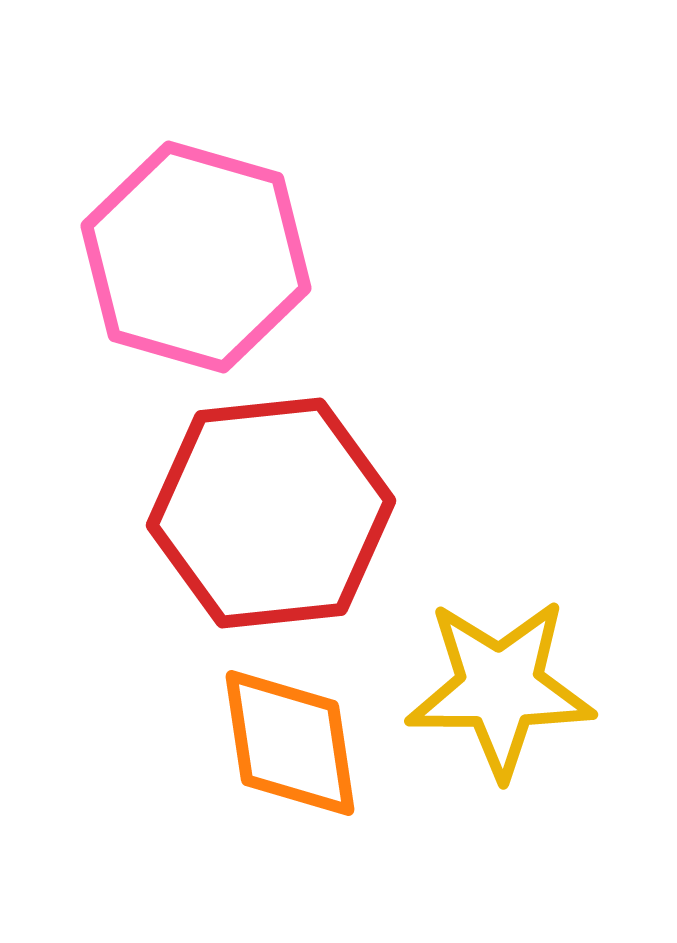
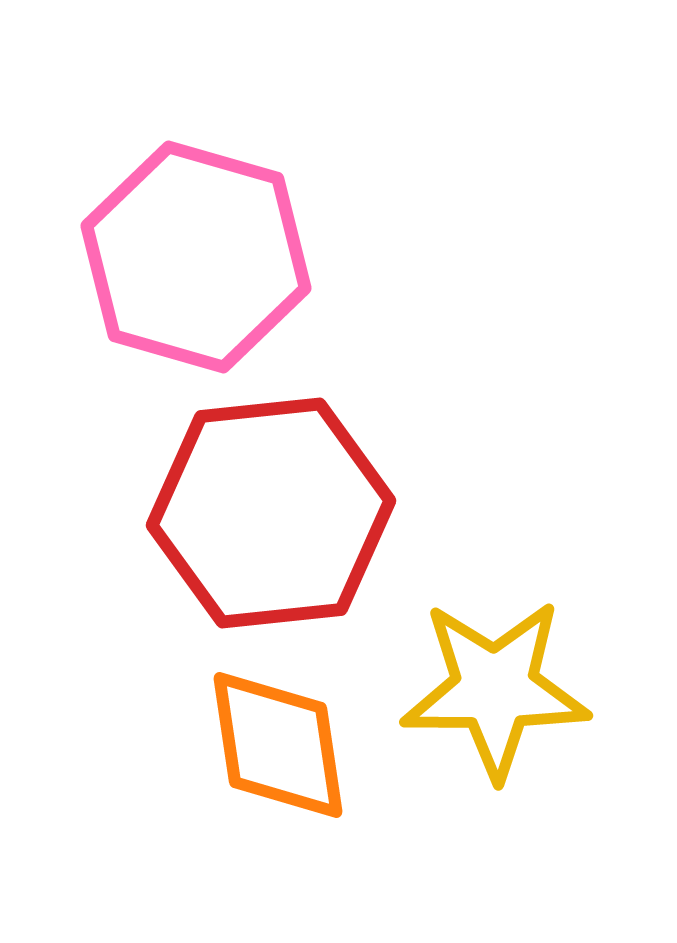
yellow star: moved 5 px left, 1 px down
orange diamond: moved 12 px left, 2 px down
